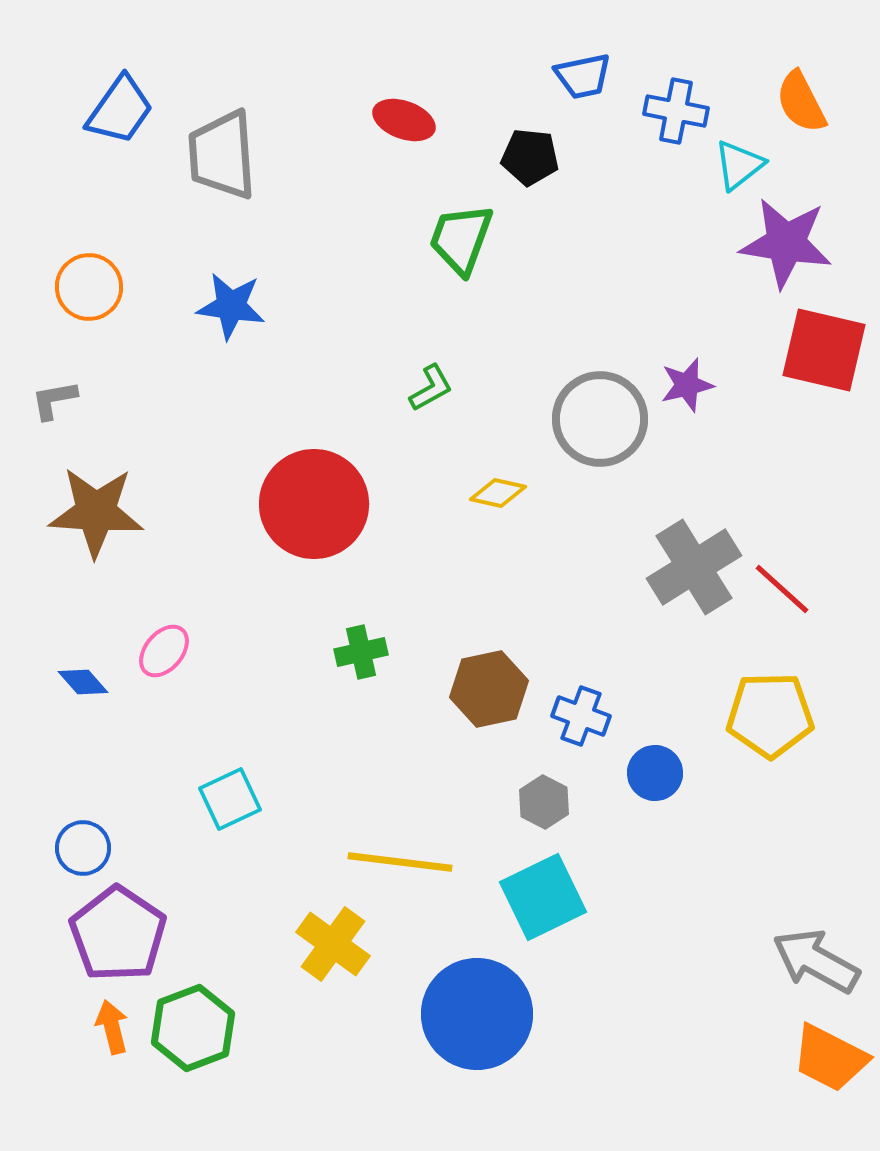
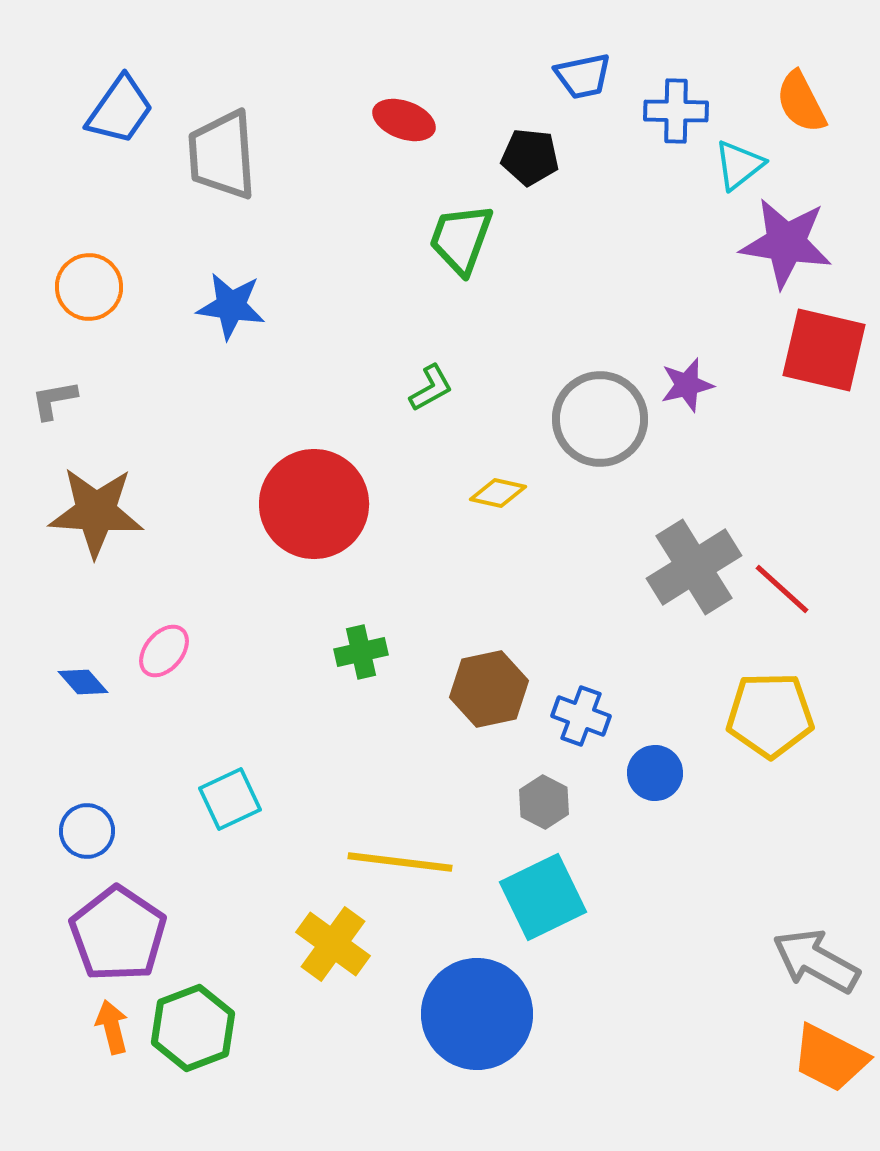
blue cross at (676, 111): rotated 10 degrees counterclockwise
blue circle at (83, 848): moved 4 px right, 17 px up
